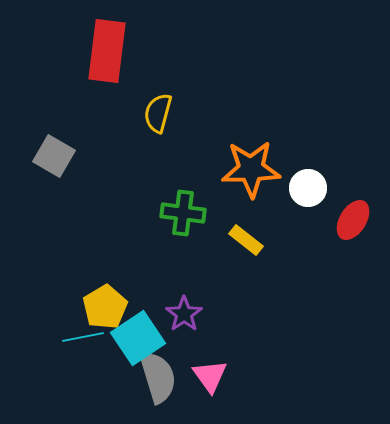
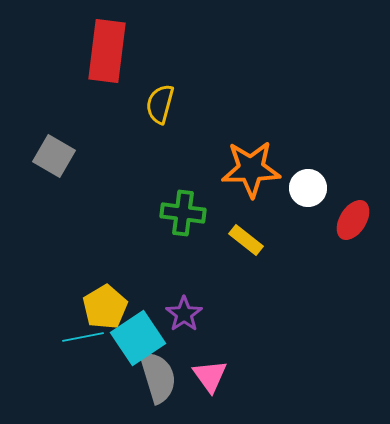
yellow semicircle: moved 2 px right, 9 px up
